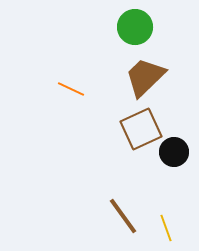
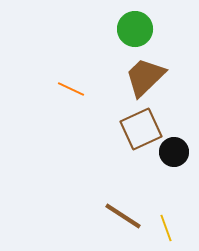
green circle: moved 2 px down
brown line: rotated 21 degrees counterclockwise
